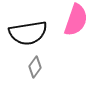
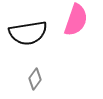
gray diamond: moved 12 px down
